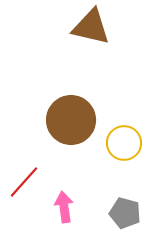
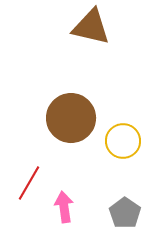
brown circle: moved 2 px up
yellow circle: moved 1 px left, 2 px up
red line: moved 5 px right, 1 px down; rotated 12 degrees counterclockwise
gray pentagon: rotated 20 degrees clockwise
